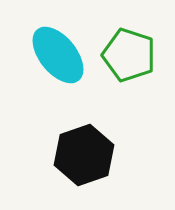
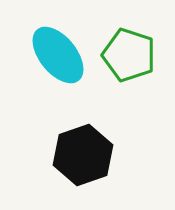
black hexagon: moved 1 px left
